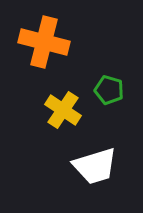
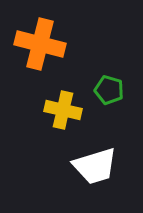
orange cross: moved 4 px left, 2 px down
yellow cross: rotated 21 degrees counterclockwise
